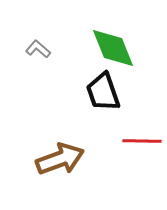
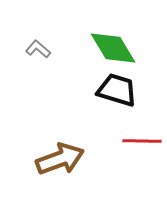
green diamond: rotated 9 degrees counterclockwise
black trapezoid: moved 14 px right, 2 px up; rotated 126 degrees clockwise
